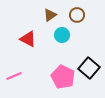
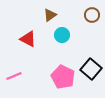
brown circle: moved 15 px right
black square: moved 2 px right, 1 px down
